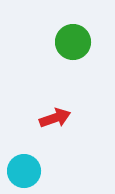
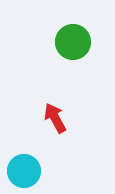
red arrow: rotated 100 degrees counterclockwise
